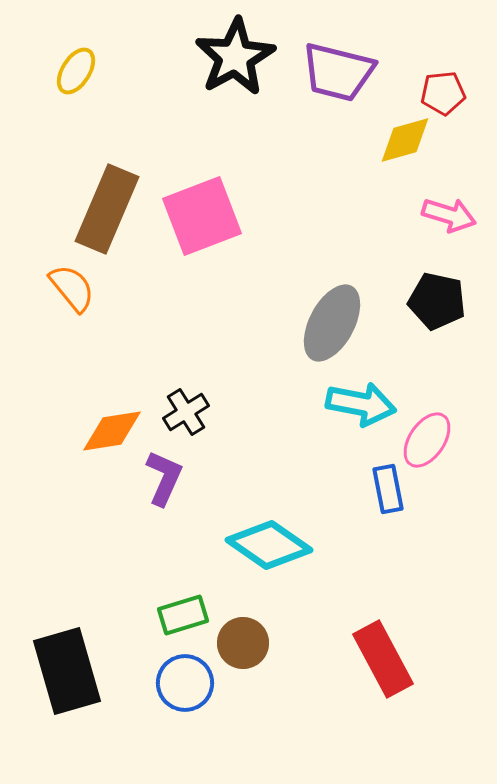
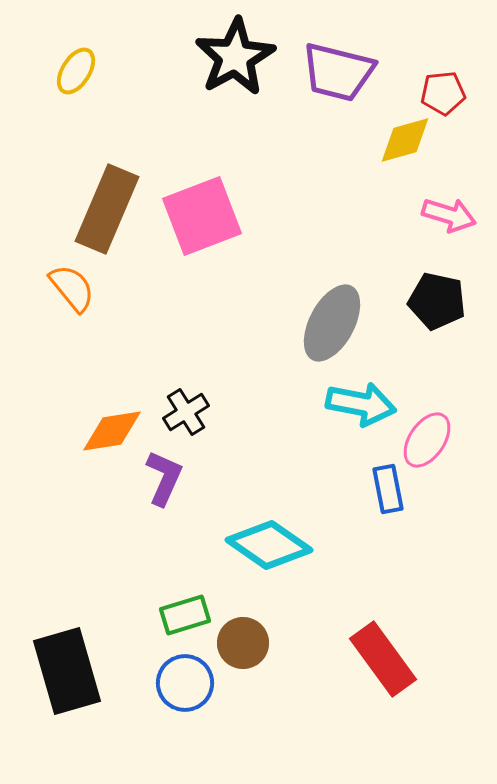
green rectangle: moved 2 px right
red rectangle: rotated 8 degrees counterclockwise
